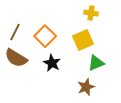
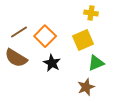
brown line: moved 4 px right; rotated 30 degrees clockwise
